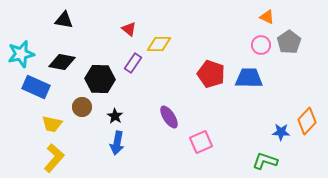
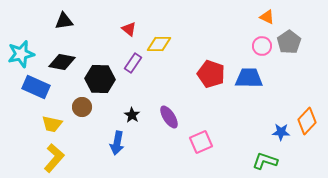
black triangle: moved 1 px down; rotated 18 degrees counterclockwise
pink circle: moved 1 px right, 1 px down
black star: moved 17 px right, 1 px up
